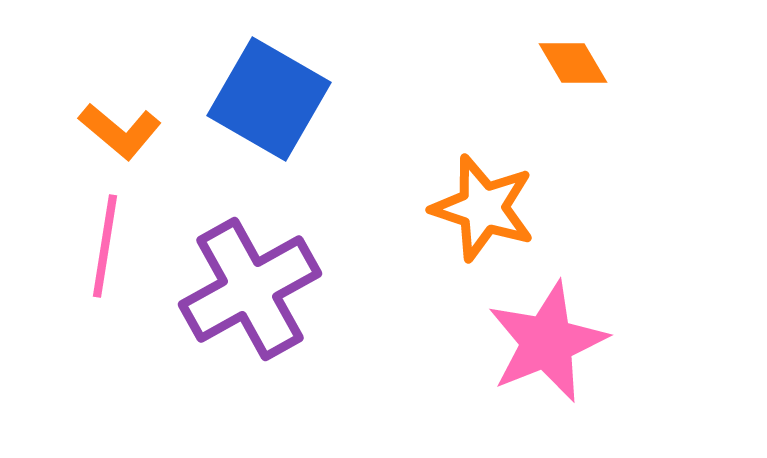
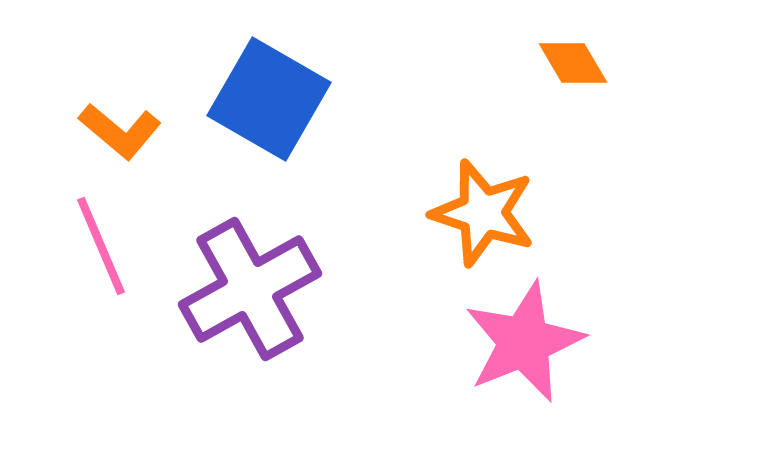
orange star: moved 5 px down
pink line: moved 4 px left; rotated 32 degrees counterclockwise
pink star: moved 23 px left
